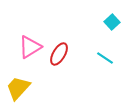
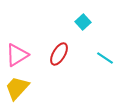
cyan square: moved 29 px left
pink triangle: moved 13 px left, 8 px down
yellow trapezoid: moved 1 px left
